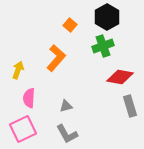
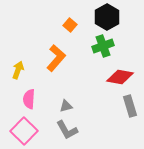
pink semicircle: moved 1 px down
pink square: moved 1 px right, 2 px down; rotated 20 degrees counterclockwise
gray L-shape: moved 4 px up
